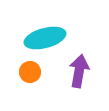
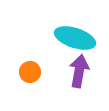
cyan ellipse: moved 30 px right; rotated 33 degrees clockwise
